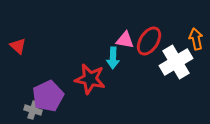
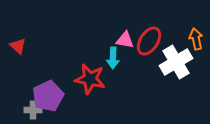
gray cross: rotated 18 degrees counterclockwise
